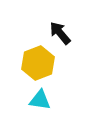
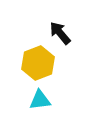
cyan triangle: rotated 15 degrees counterclockwise
